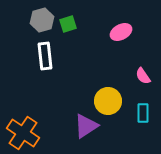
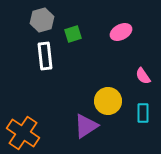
green square: moved 5 px right, 10 px down
